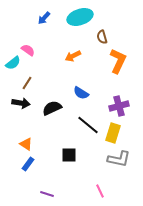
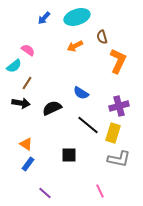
cyan ellipse: moved 3 px left
orange arrow: moved 2 px right, 10 px up
cyan semicircle: moved 1 px right, 3 px down
purple line: moved 2 px left, 1 px up; rotated 24 degrees clockwise
